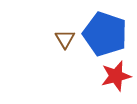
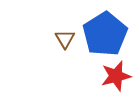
blue pentagon: rotated 21 degrees clockwise
